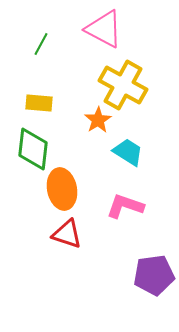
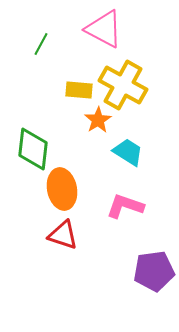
yellow rectangle: moved 40 px right, 13 px up
red triangle: moved 4 px left, 1 px down
purple pentagon: moved 4 px up
